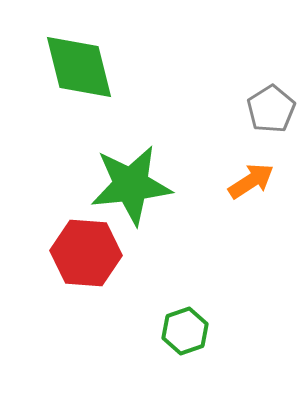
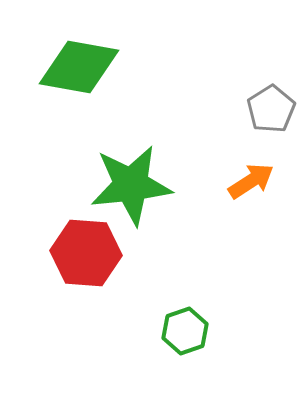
green diamond: rotated 66 degrees counterclockwise
